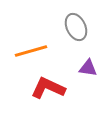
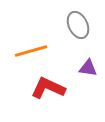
gray ellipse: moved 2 px right, 2 px up
